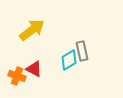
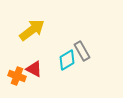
gray rectangle: rotated 18 degrees counterclockwise
cyan diamond: moved 2 px left
